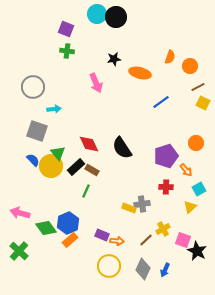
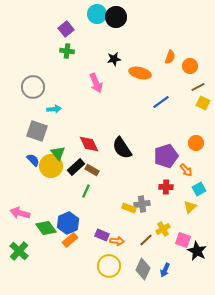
purple square at (66, 29): rotated 28 degrees clockwise
